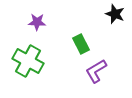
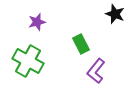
purple star: rotated 18 degrees counterclockwise
purple L-shape: rotated 20 degrees counterclockwise
